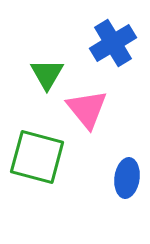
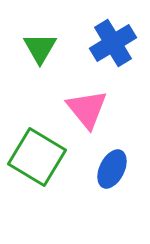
green triangle: moved 7 px left, 26 px up
green square: rotated 16 degrees clockwise
blue ellipse: moved 15 px left, 9 px up; rotated 18 degrees clockwise
